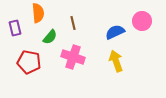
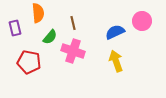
pink cross: moved 6 px up
